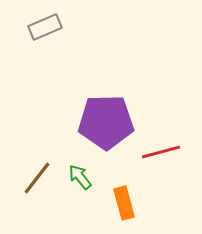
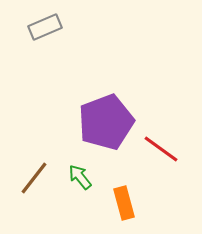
purple pentagon: rotated 20 degrees counterclockwise
red line: moved 3 px up; rotated 51 degrees clockwise
brown line: moved 3 px left
